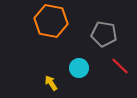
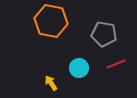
red line: moved 4 px left, 2 px up; rotated 66 degrees counterclockwise
